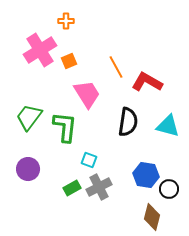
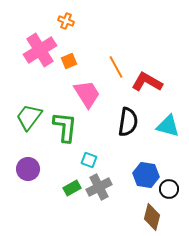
orange cross: rotated 21 degrees clockwise
